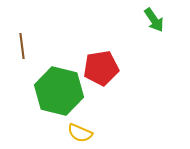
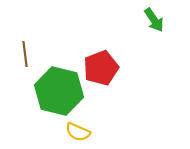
brown line: moved 3 px right, 8 px down
red pentagon: rotated 12 degrees counterclockwise
yellow semicircle: moved 2 px left, 1 px up
